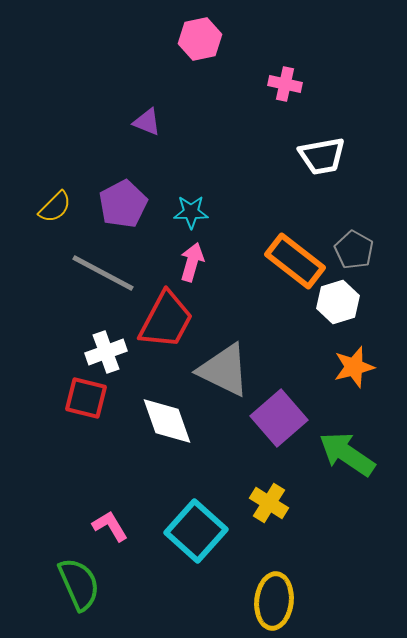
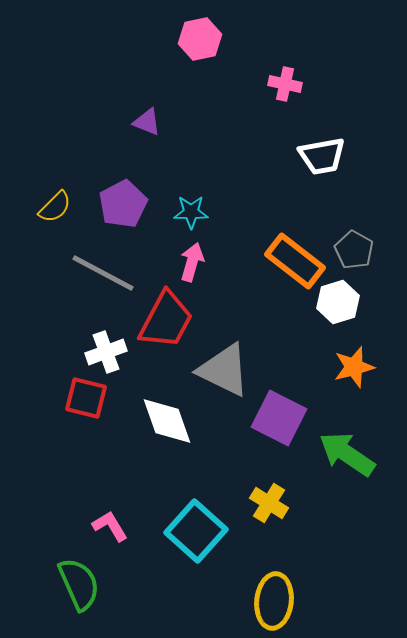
purple square: rotated 22 degrees counterclockwise
